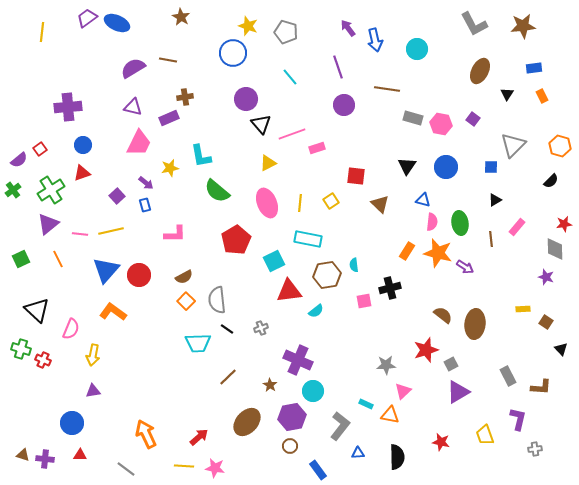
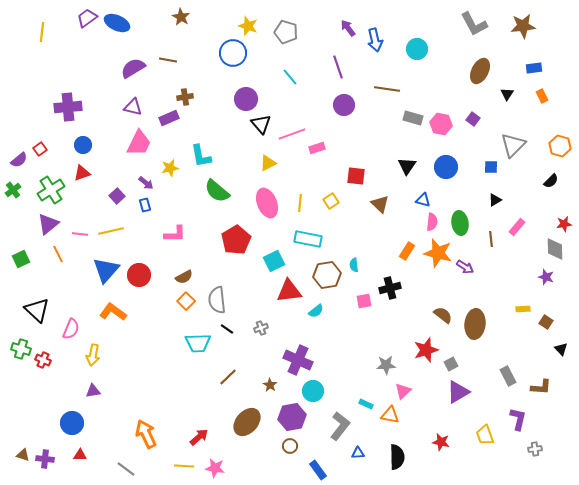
orange line at (58, 259): moved 5 px up
